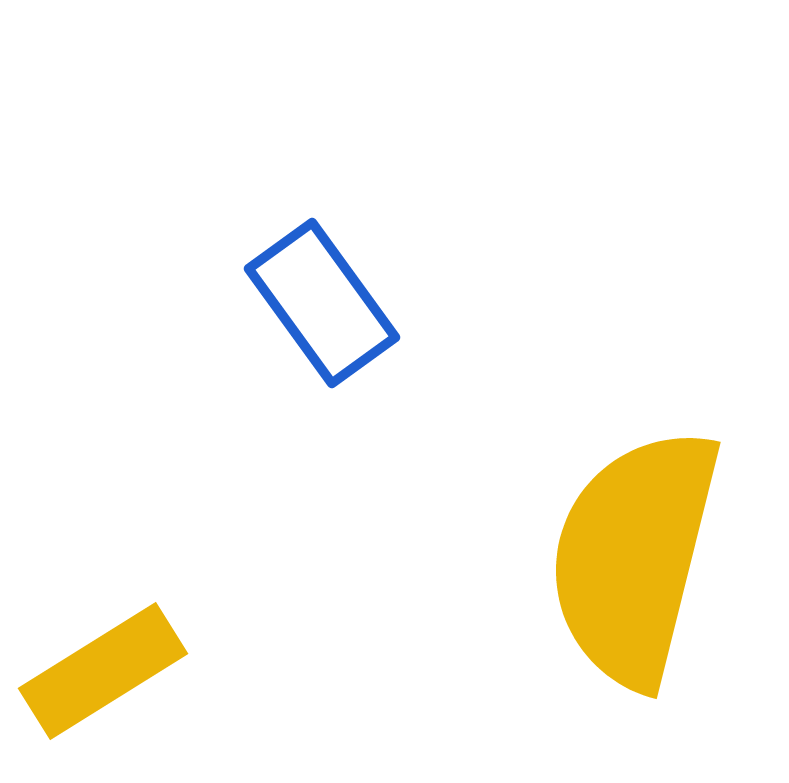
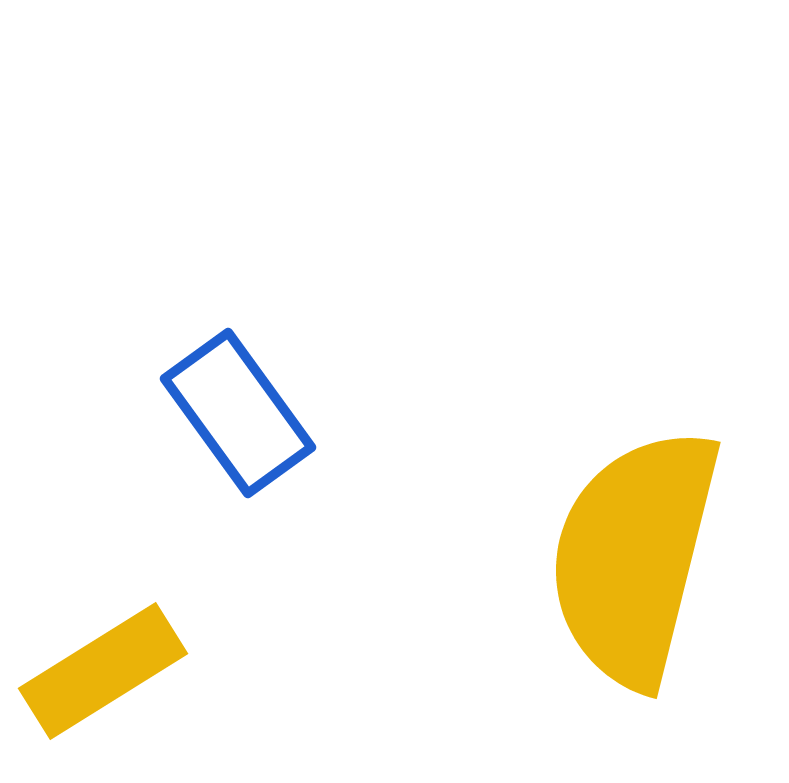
blue rectangle: moved 84 px left, 110 px down
